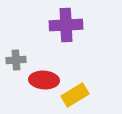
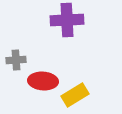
purple cross: moved 1 px right, 5 px up
red ellipse: moved 1 px left, 1 px down
